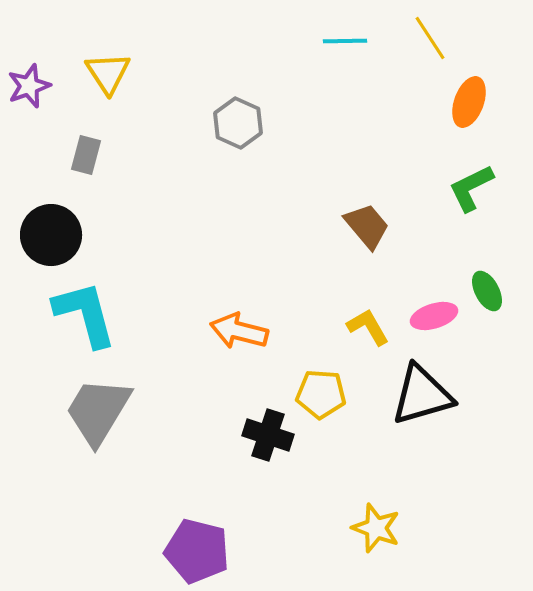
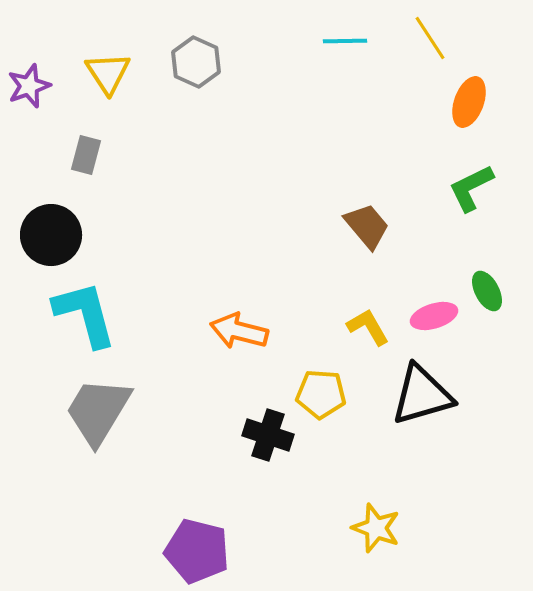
gray hexagon: moved 42 px left, 61 px up
